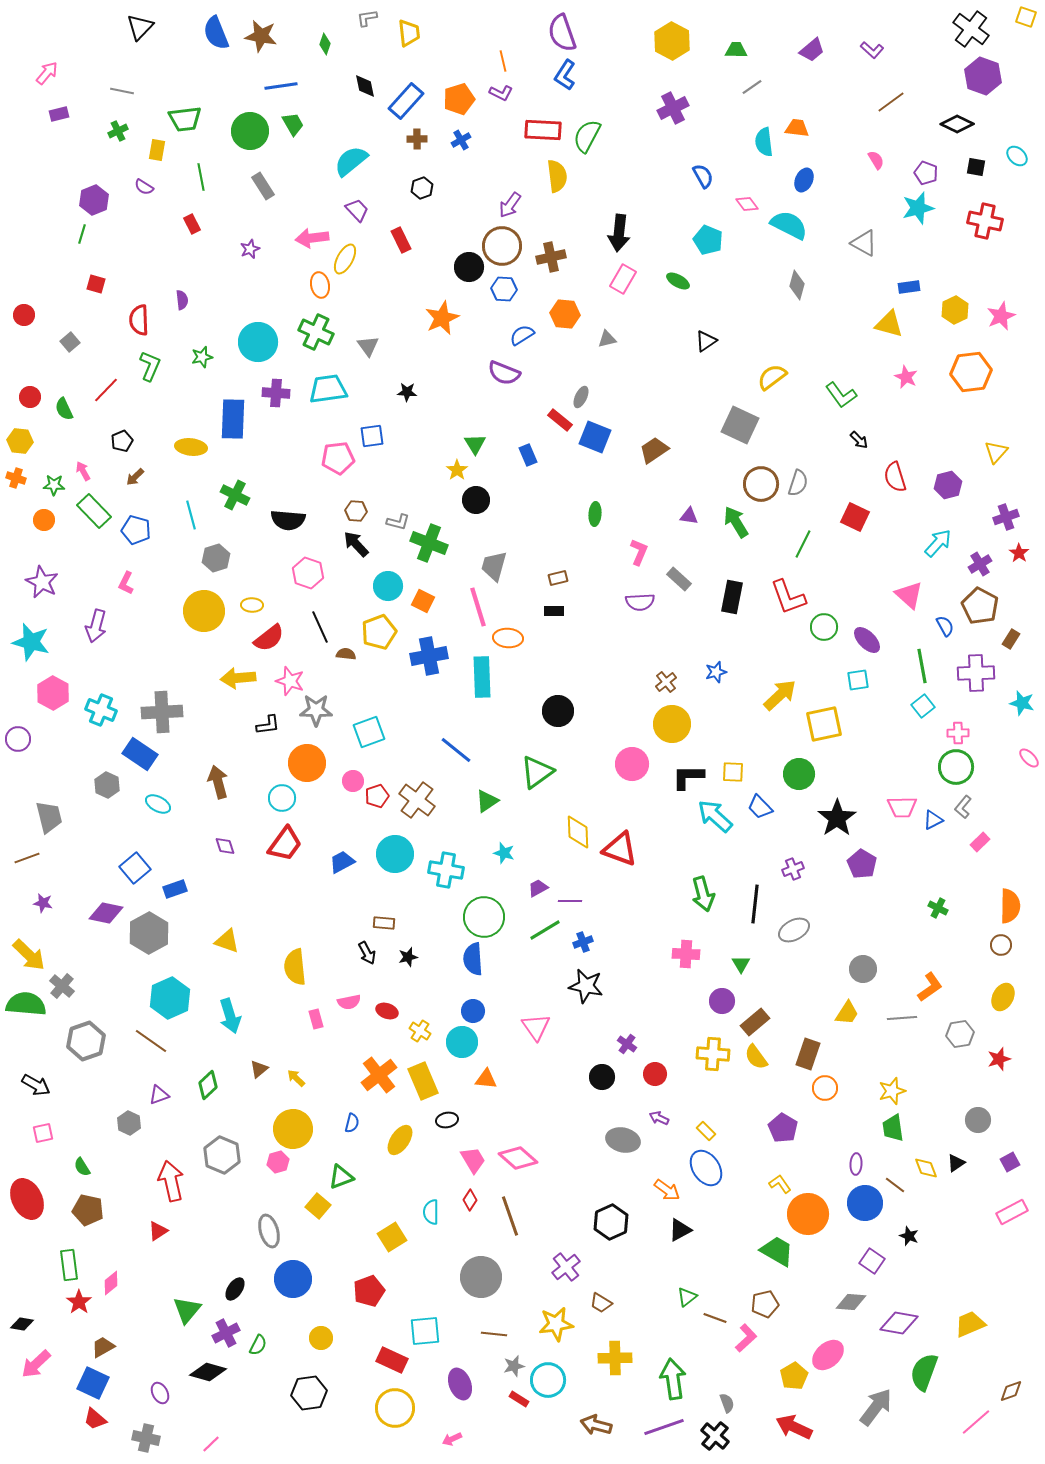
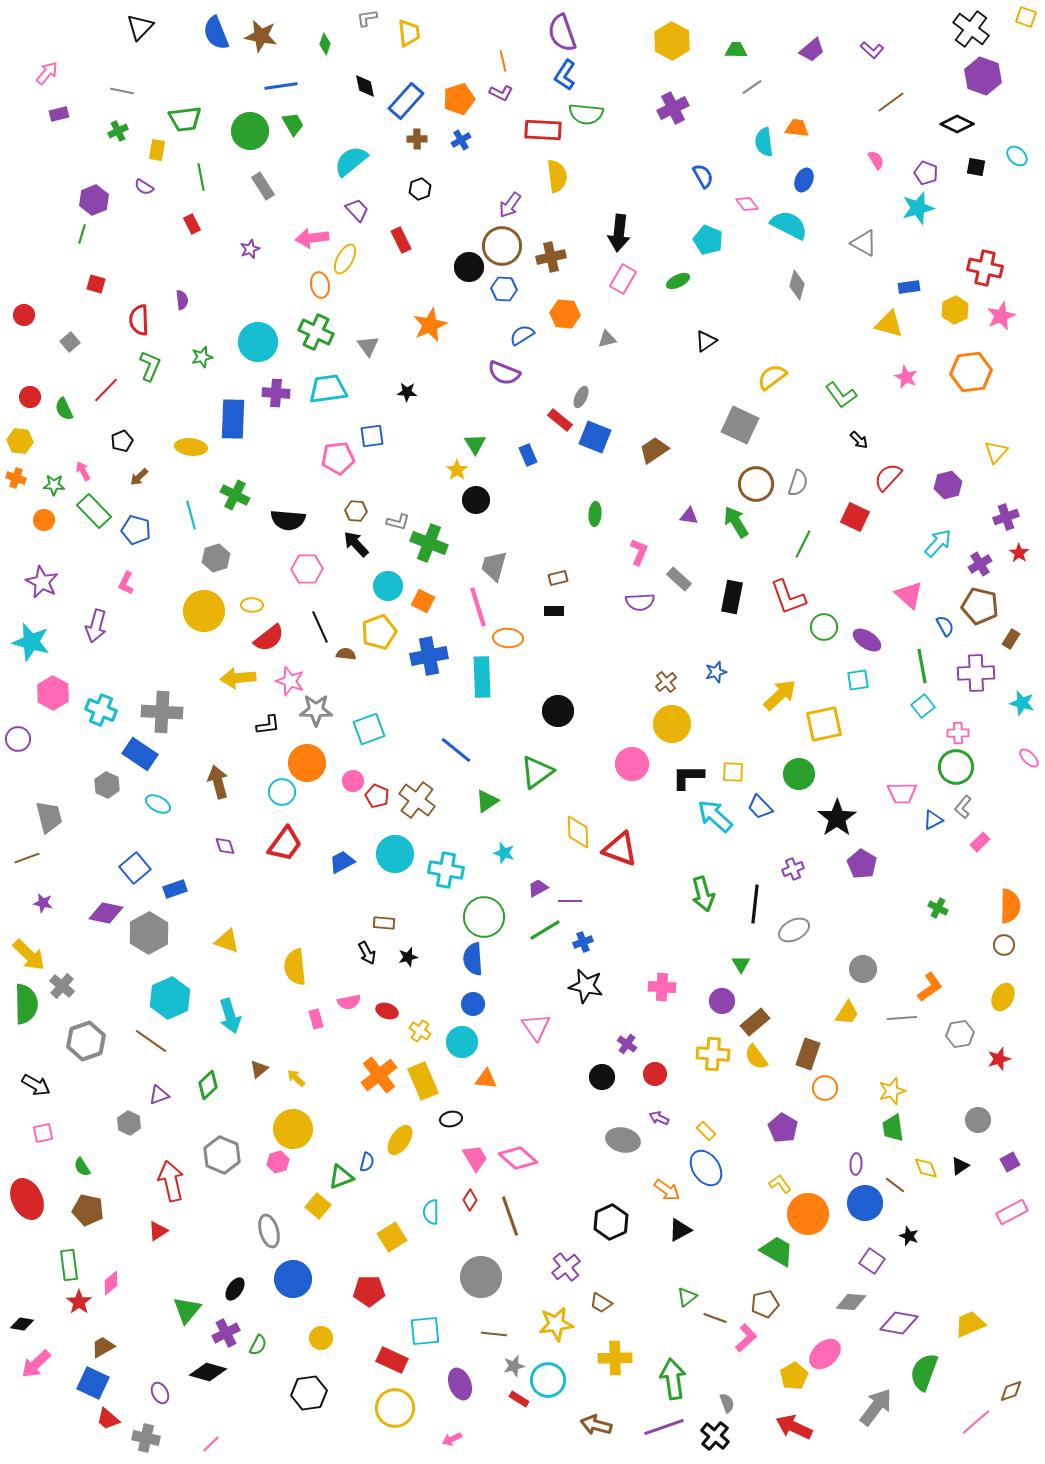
green semicircle at (587, 136): moved 1 px left, 22 px up; rotated 112 degrees counterclockwise
black hexagon at (422, 188): moved 2 px left, 1 px down
red cross at (985, 221): moved 47 px down
green ellipse at (678, 281): rotated 55 degrees counterclockwise
orange star at (442, 318): moved 12 px left, 7 px down
brown arrow at (135, 477): moved 4 px right
red semicircle at (895, 477): moved 7 px left; rotated 60 degrees clockwise
brown circle at (761, 484): moved 5 px left
pink hexagon at (308, 573): moved 1 px left, 4 px up; rotated 20 degrees counterclockwise
brown pentagon at (980, 606): rotated 15 degrees counterclockwise
purple ellipse at (867, 640): rotated 12 degrees counterclockwise
gray cross at (162, 712): rotated 6 degrees clockwise
cyan square at (369, 732): moved 3 px up
red pentagon at (377, 796): rotated 30 degrees counterclockwise
cyan circle at (282, 798): moved 6 px up
pink trapezoid at (902, 807): moved 14 px up
brown circle at (1001, 945): moved 3 px right
pink cross at (686, 954): moved 24 px left, 33 px down
green semicircle at (26, 1004): rotated 84 degrees clockwise
blue circle at (473, 1011): moved 7 px up
black ellipse at (447, 1120): moved 4 px right, 1 px up
blue semicircle at (352, 1123): moved 15 px right, 39 px down
pink trapezoid at (473, 1160): moved 2 px right, 2 px up
black triangle at (956, 1163): moved 4 px right, 3 px down
red pentagon at (369, 1291): rotated 20 degrees clockwise
pink ellipse at (828, 1355): moved 3 px left, 1 px up
red trapezoid at (95, 1419): moved 13 px right
